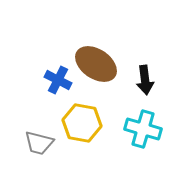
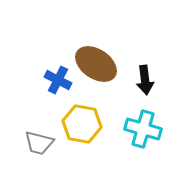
yellow hexagon: moved 1 px down
